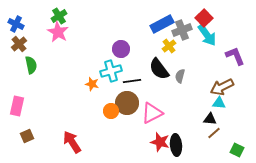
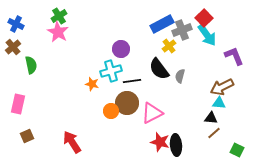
brown cross: moved 6 px left, 3 px down
purple L-shape: moved 1 px left
pink rectangle: moved 1 px right, 2 px up
black triangle: moved 1 px right, 1 px up
